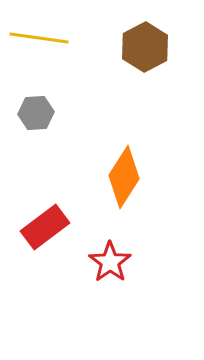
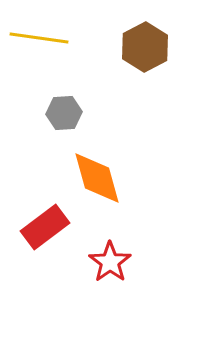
gray hexagon: moved 28 px right
orange diamond: moved 27 px left, 1 px down; rotated 48 degrees counterclockwise
